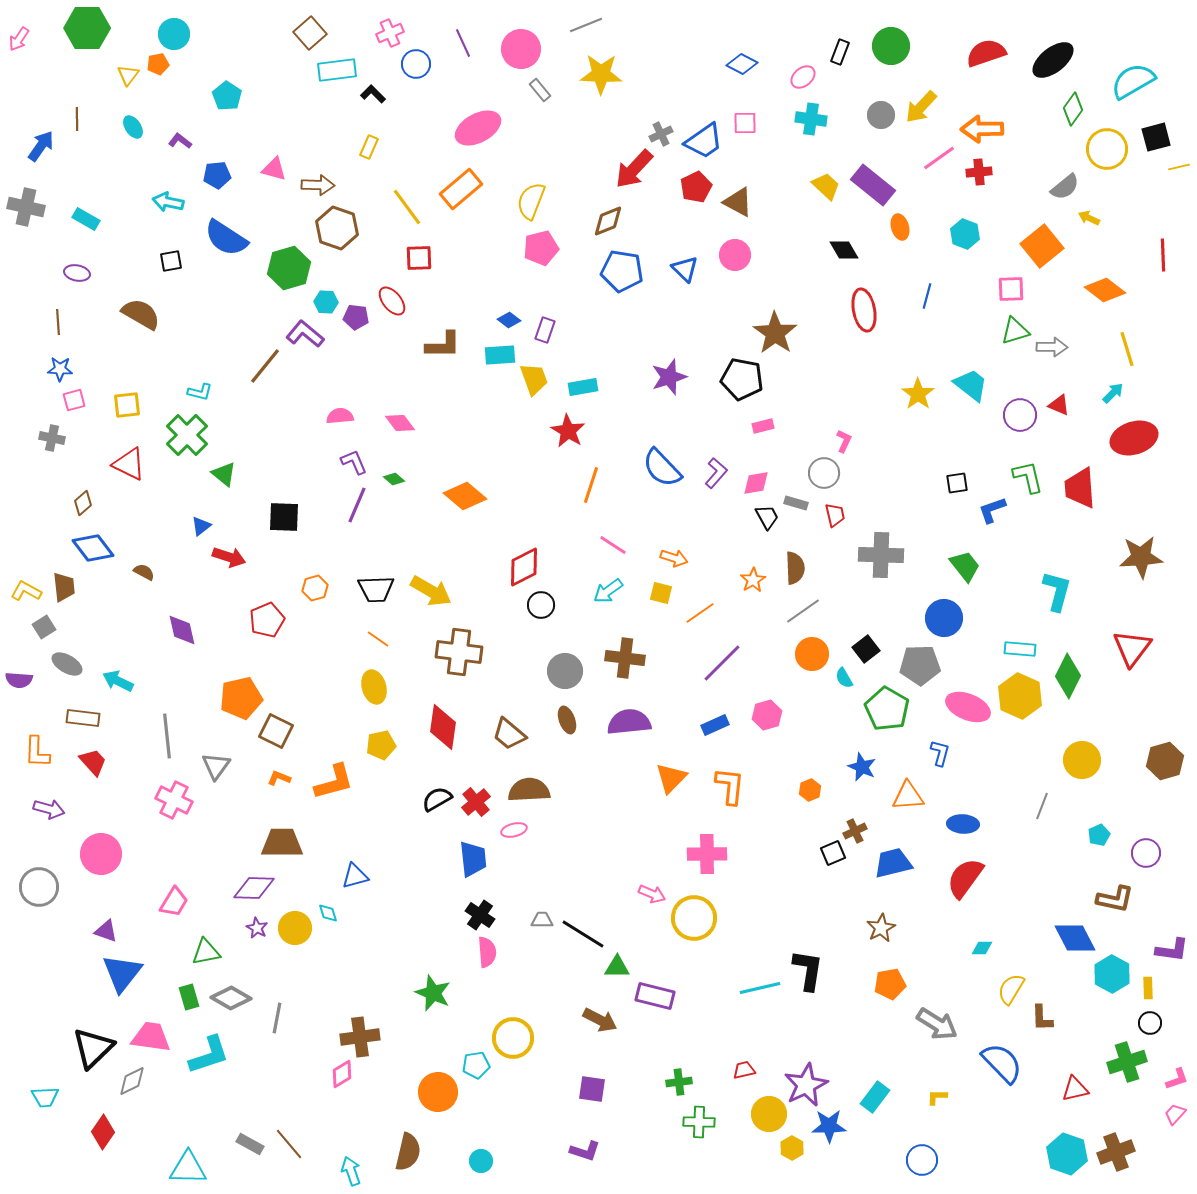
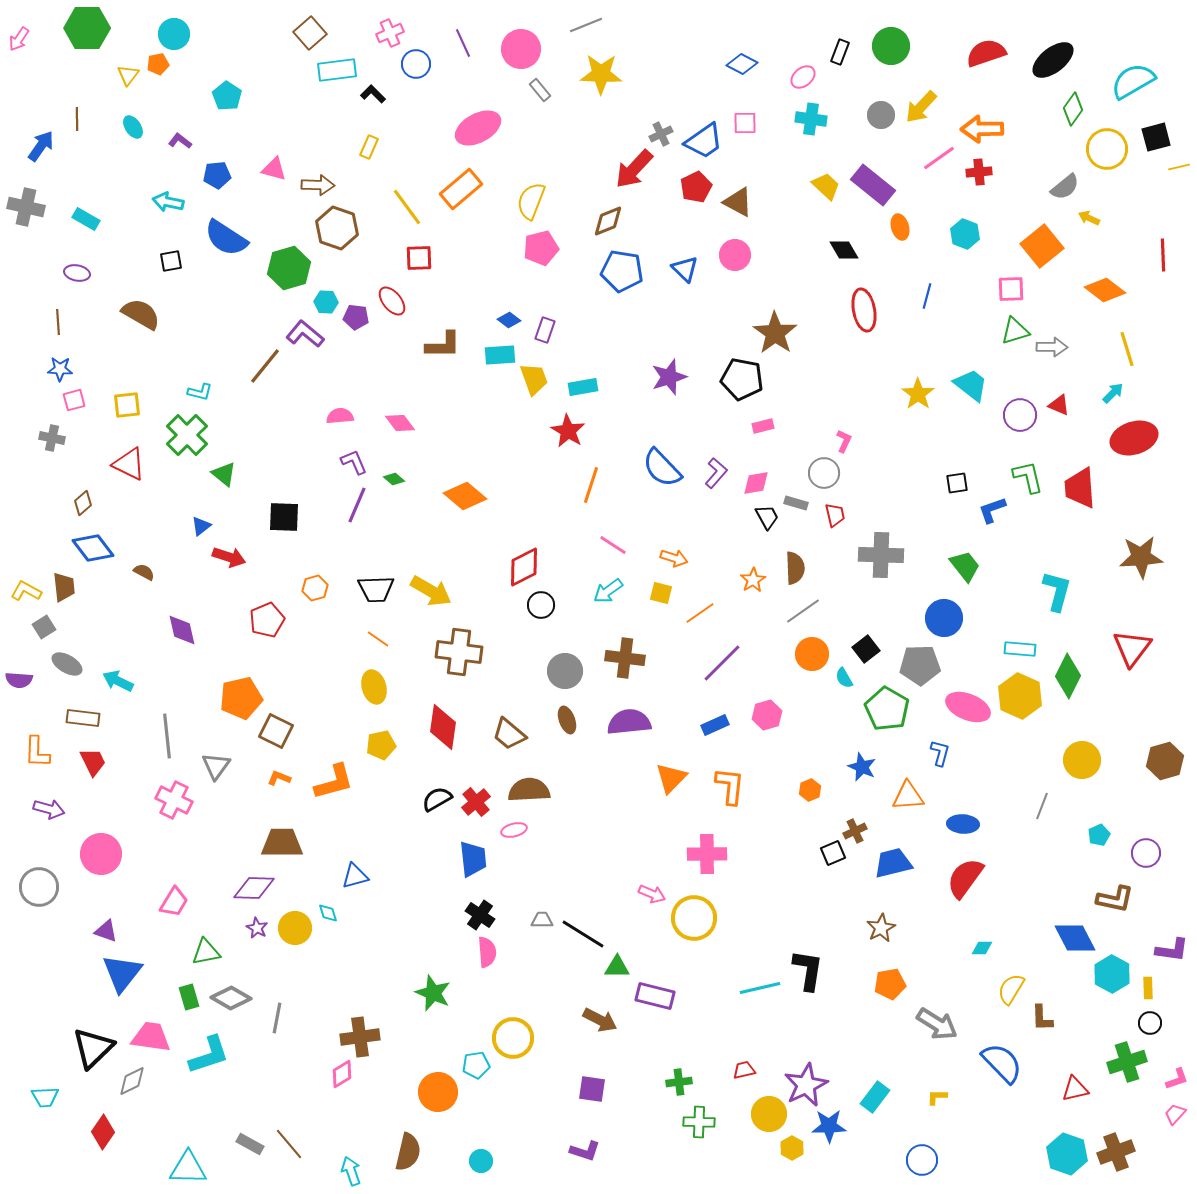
red trapezoid at (93, 762): rotated 16 degrees clockwise
